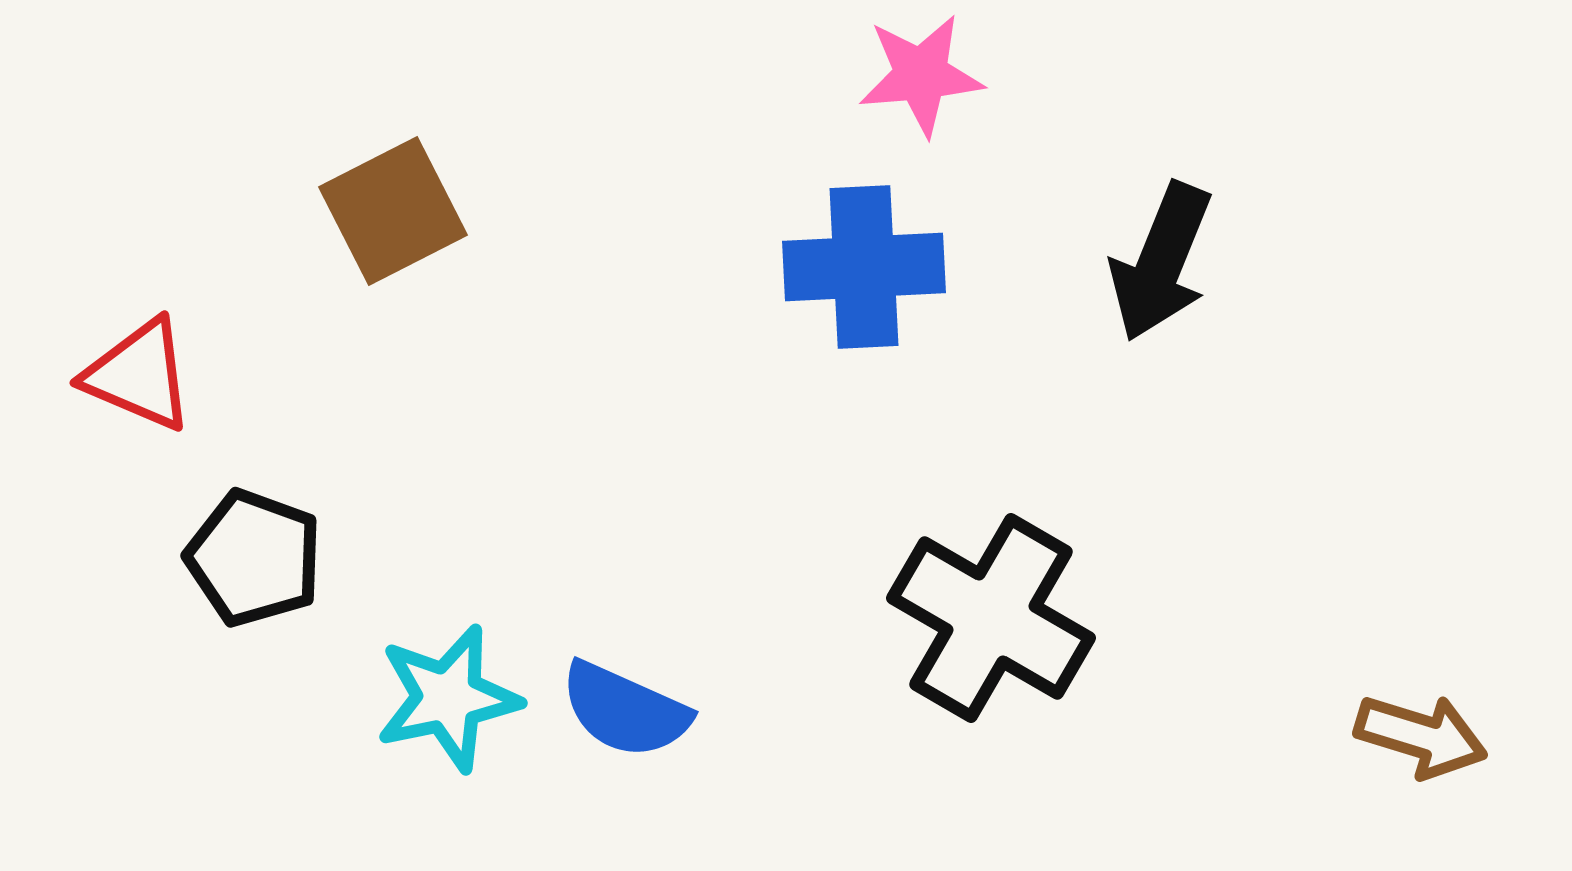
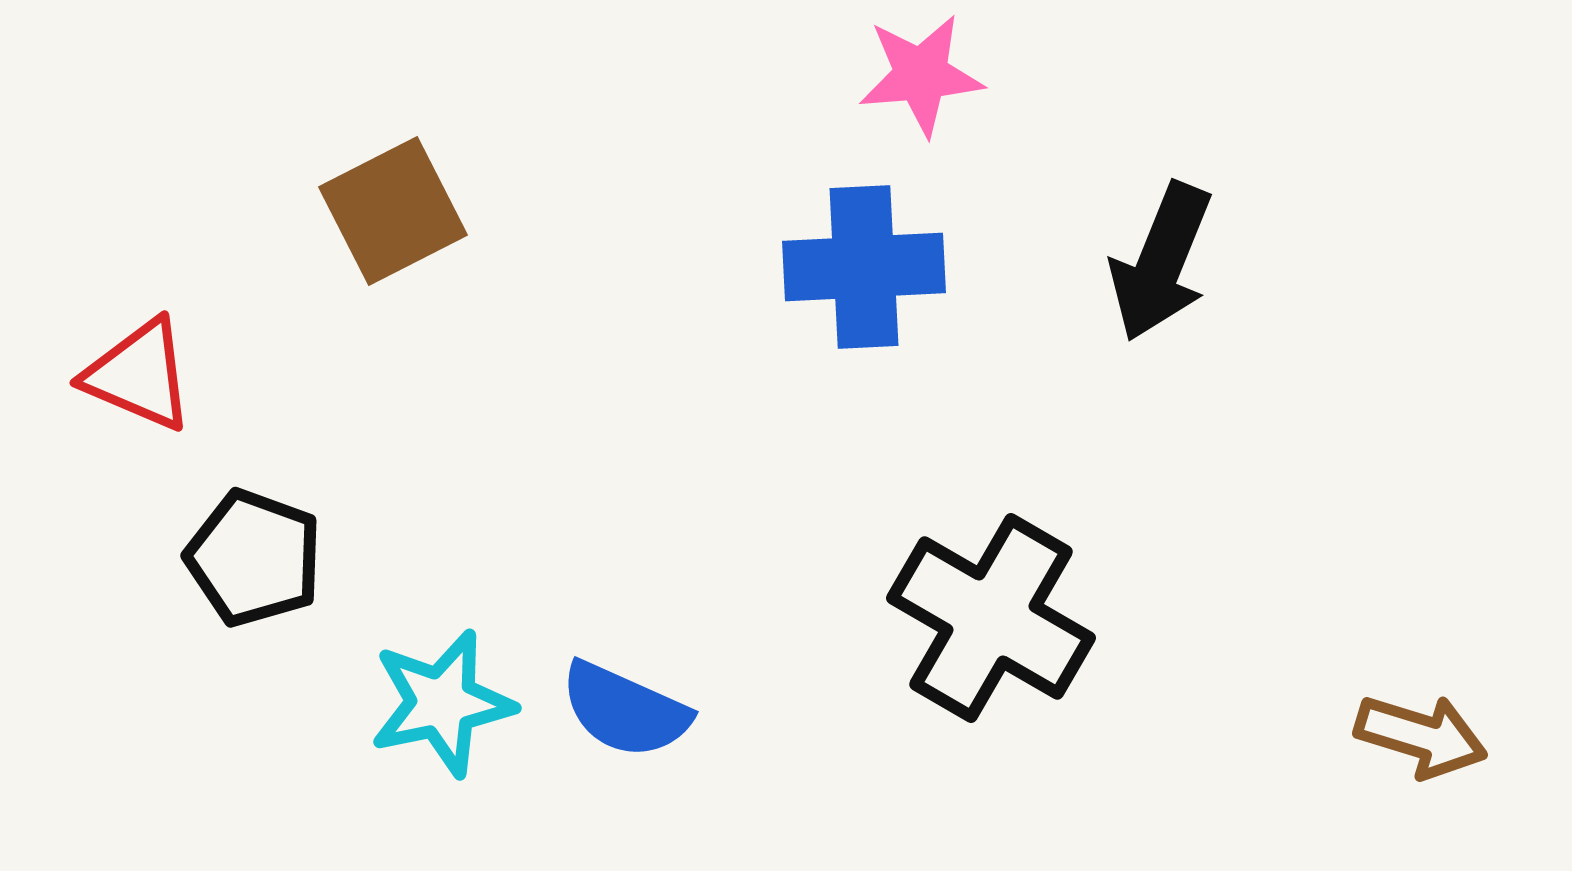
cyan star: moved 6 px left, 5 px down
